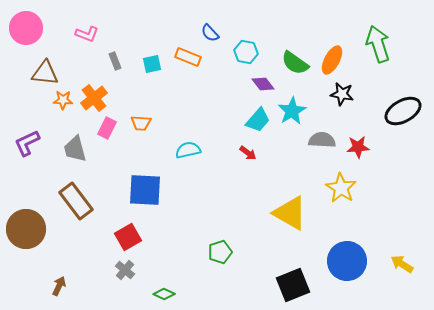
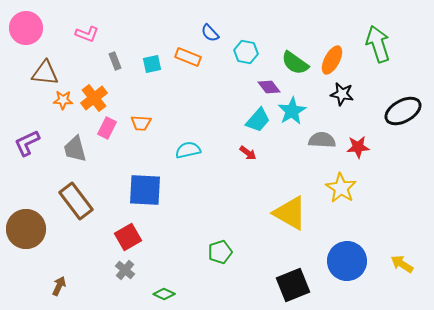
purple diamond: moved 6 px right, 3 px down
